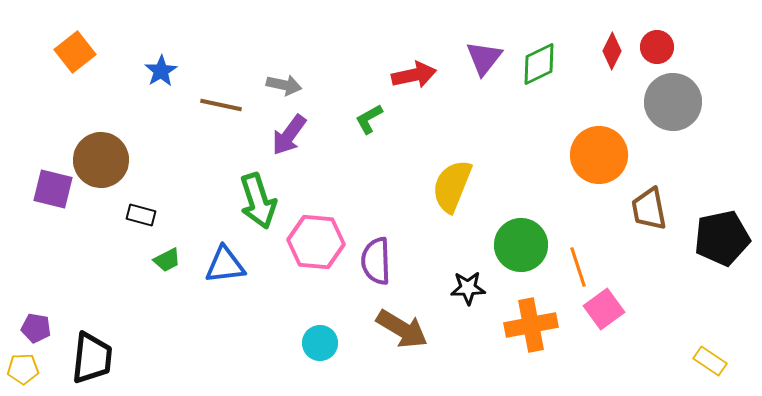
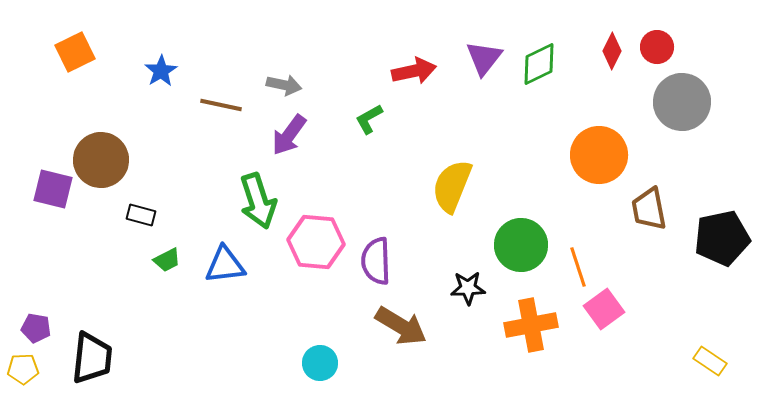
orange square: rotated 12 degrees clockwise
red arrow: moved 4 px up
gray circle: moved 9 px right
brown arrow: moved 1 px left, 3 px up
cyan circle: moved 20 px down
